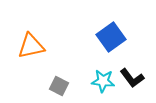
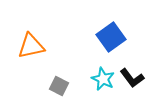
cyan star: moved 2 px up; rotated 20 degrees clockwise
